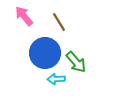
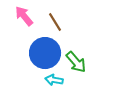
brown line: moved 4 px left
cyan arrow: moved 2 px left, 1 px down; rotated 12 degrees clockwise
